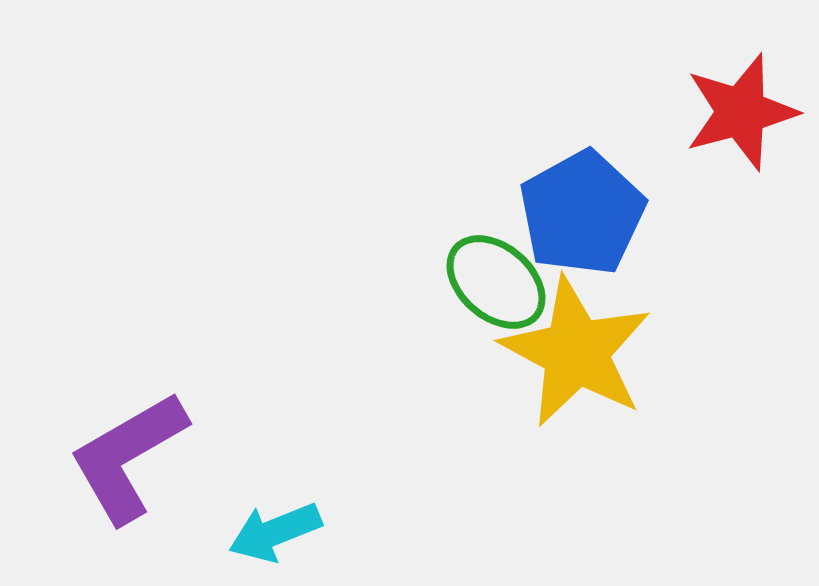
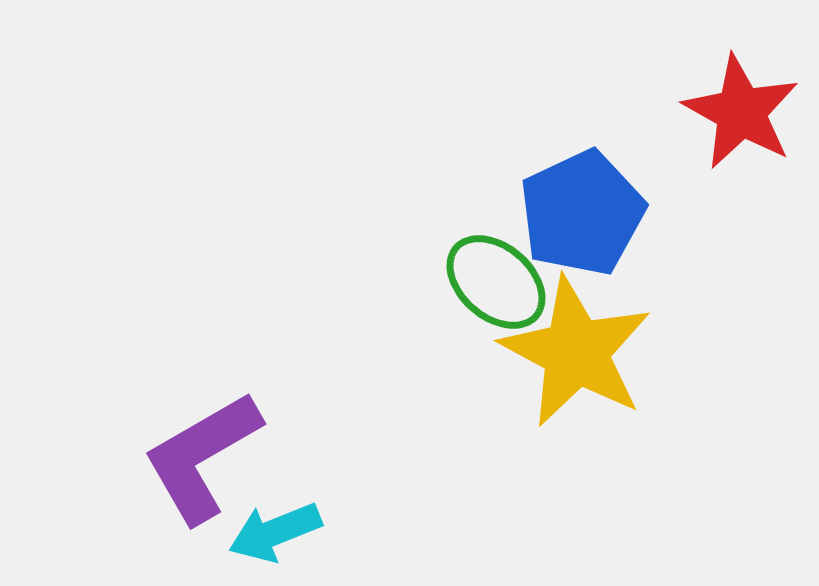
red star: rotated 28 degrees counterclockwise
blue pentagon: rotated 4 degrees clockwise
purple L-shape: moved 74 px right
